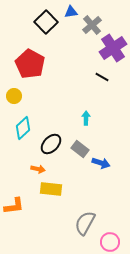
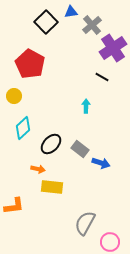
cyan arrow: moved 12 px up
yellow rectangle: moved 1 px right, 2 px up
